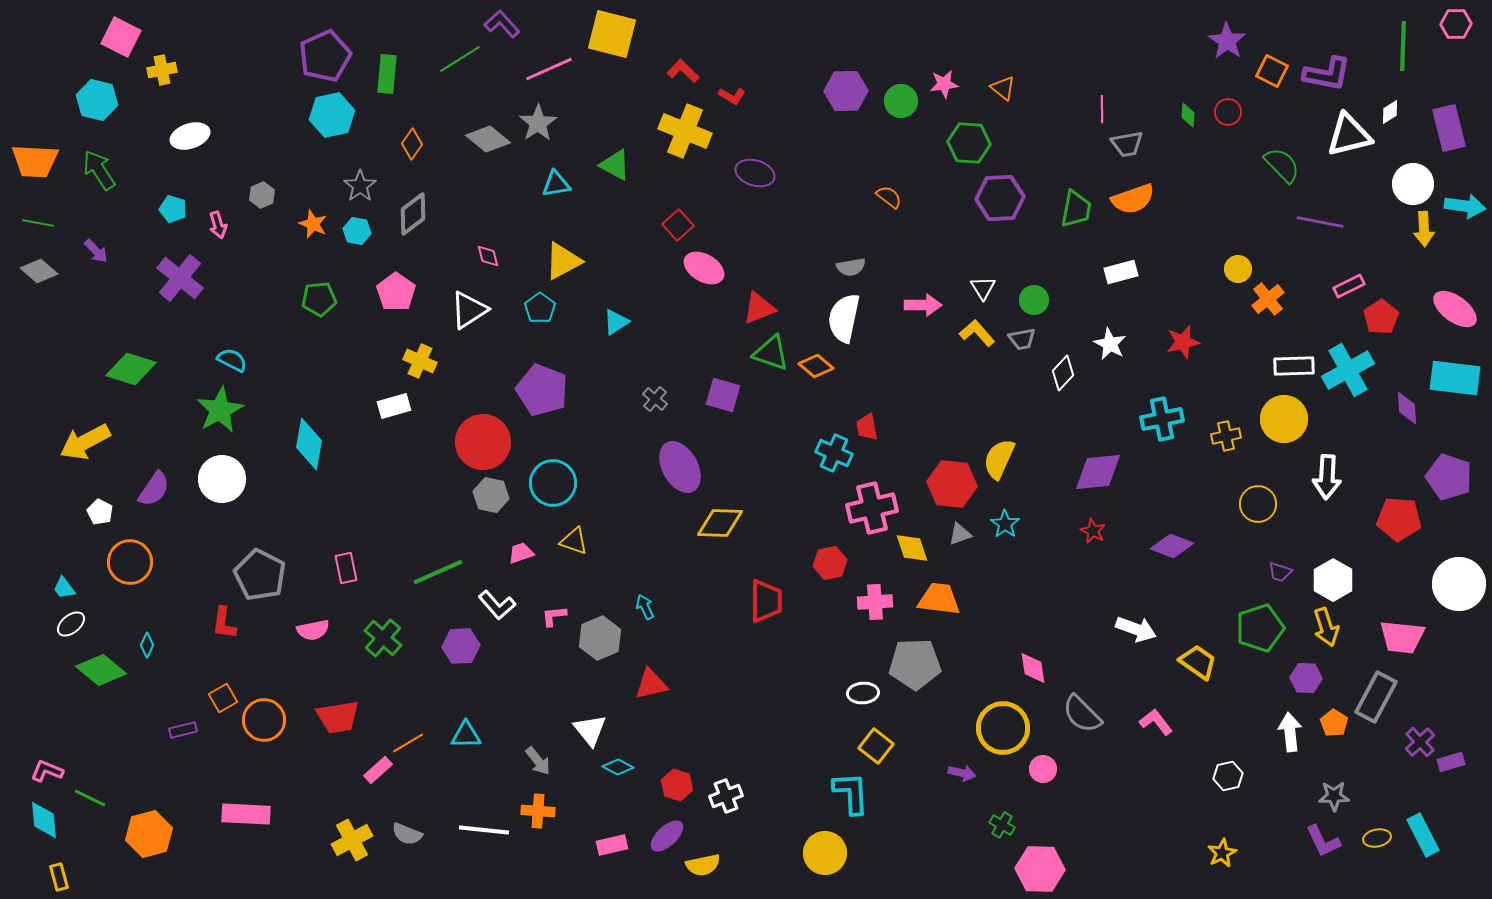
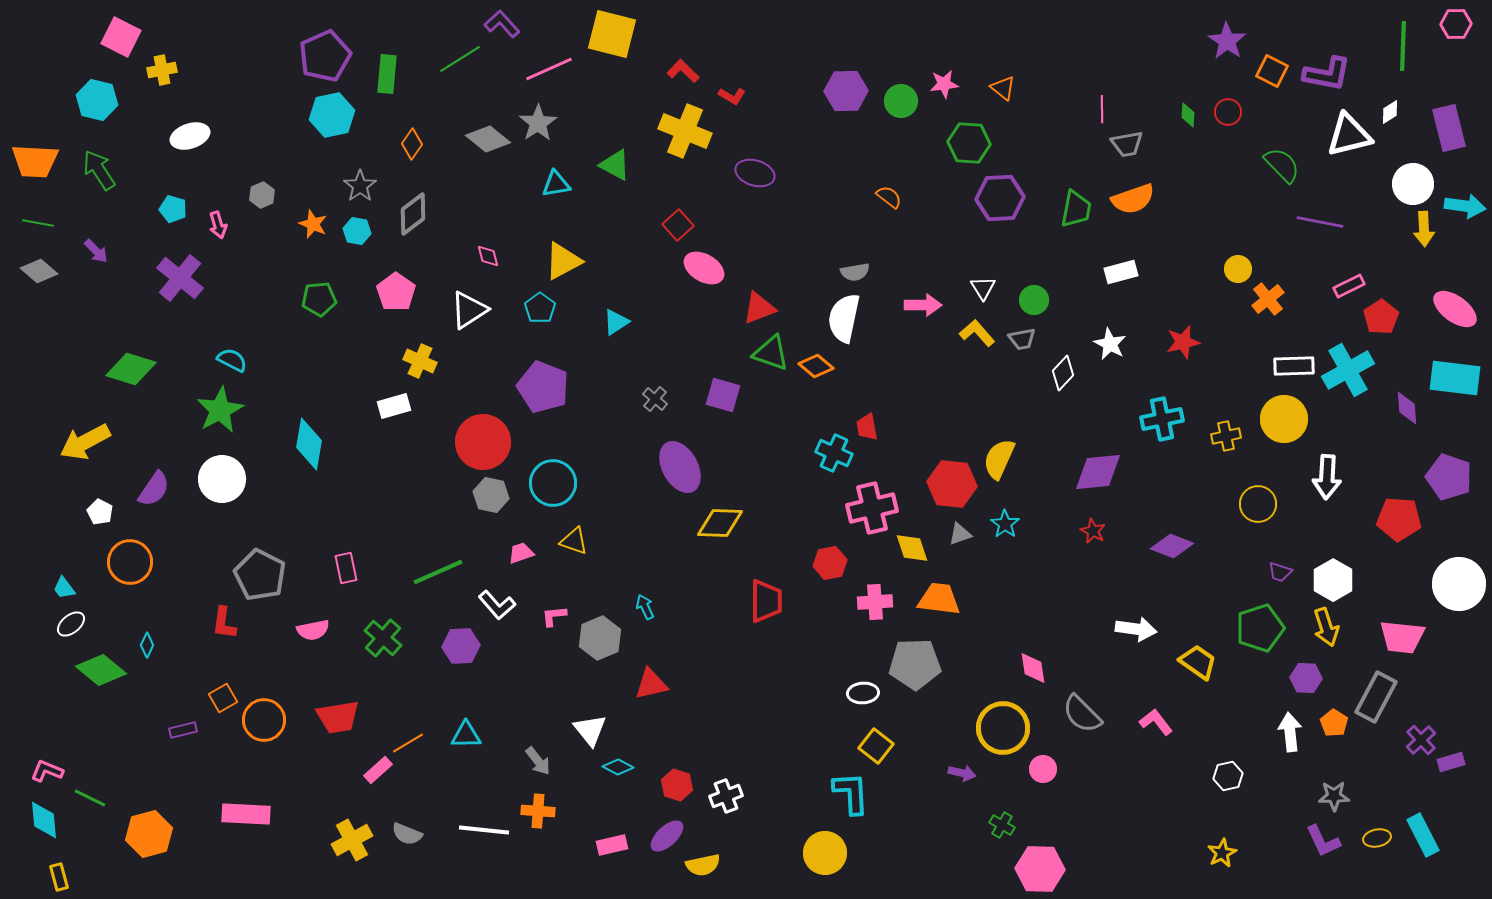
gray semicircle at (851, 267): moved 4 px right, 5 px down
purple pentagon at (542, 390): moved 1 px right, 3 px up
white arrow at (1136, 629): rotated 12 degrees counterclockwise
purple cross at (1420, 742): moved 1 px right, 2 px up
